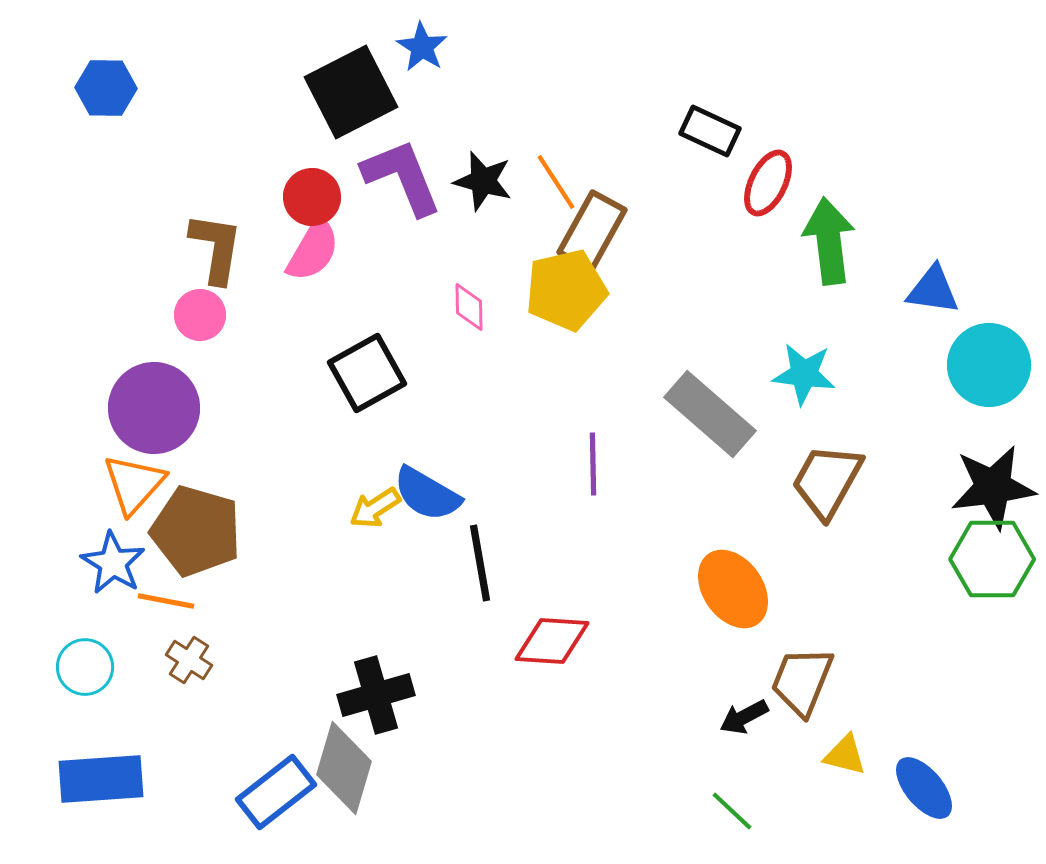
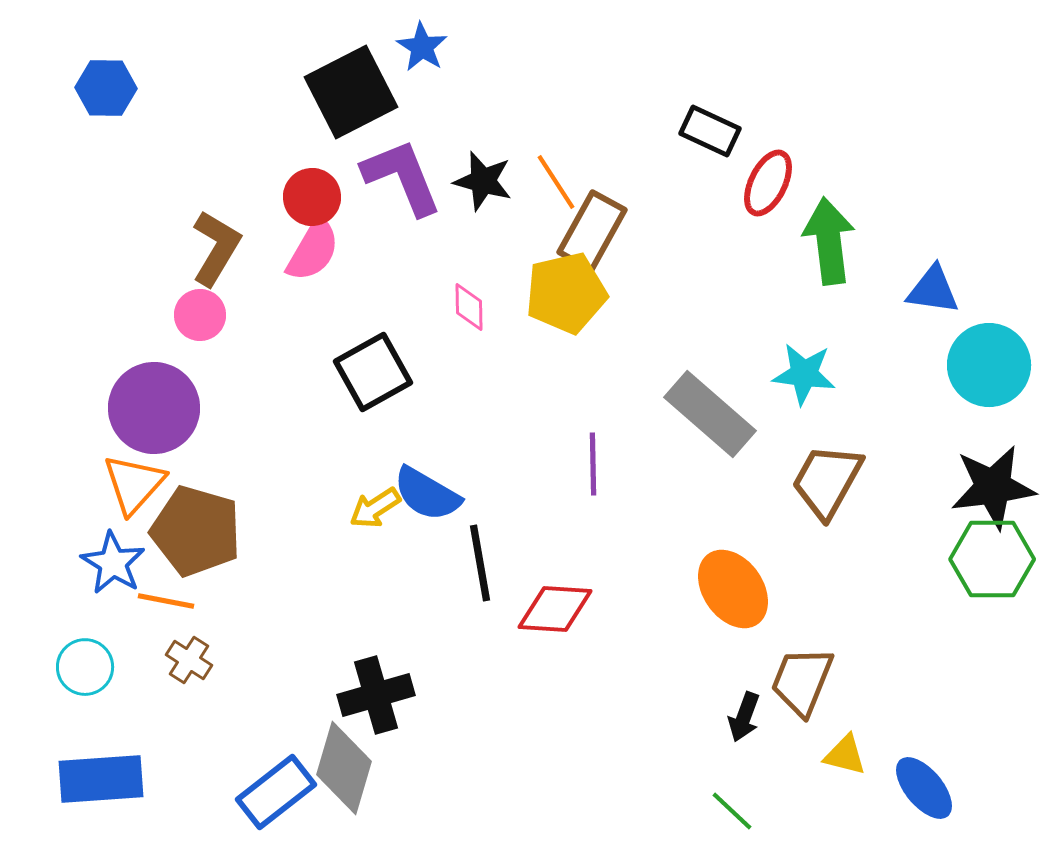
brown L-shape at (216, 248): rotated 22 degrees clockwise
yellow pentagon at (566, 290): moved 3 px down
black square at (367, 373): moved 6 px right, 1 px up
red diamond at (552, 641): moved 3 px right, 32 px up
black arrow at (744, 717): rotated 42 degrees counterclockwise
